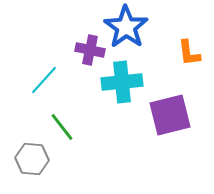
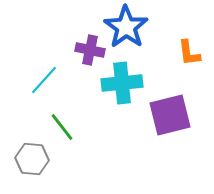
cyan cross: moved 1 px down
